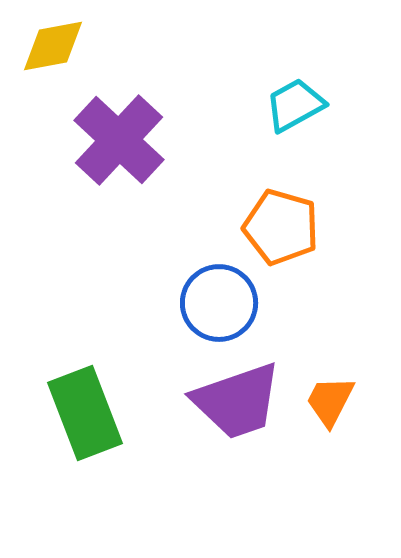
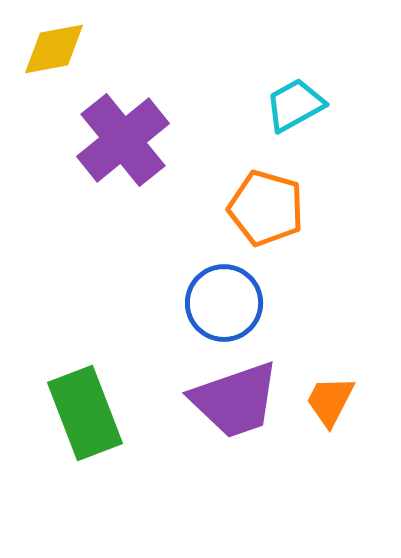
yellow diamond: moved 1 px right, 3 px down
purple cross: moved 4 px right; rotated 8 degrees clockwise
orange pentagon: moved 15 px left, 19 px up
blue circle: moved 5 px right
purple trapezoid: moved 2 px left, 1 px up
